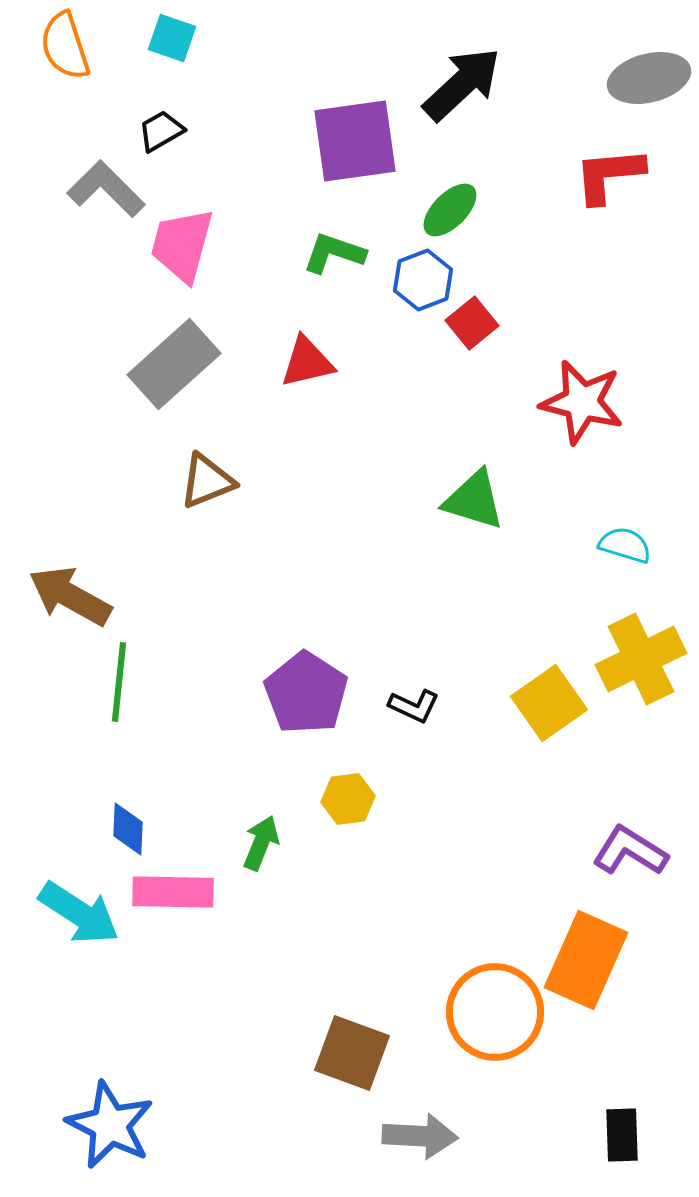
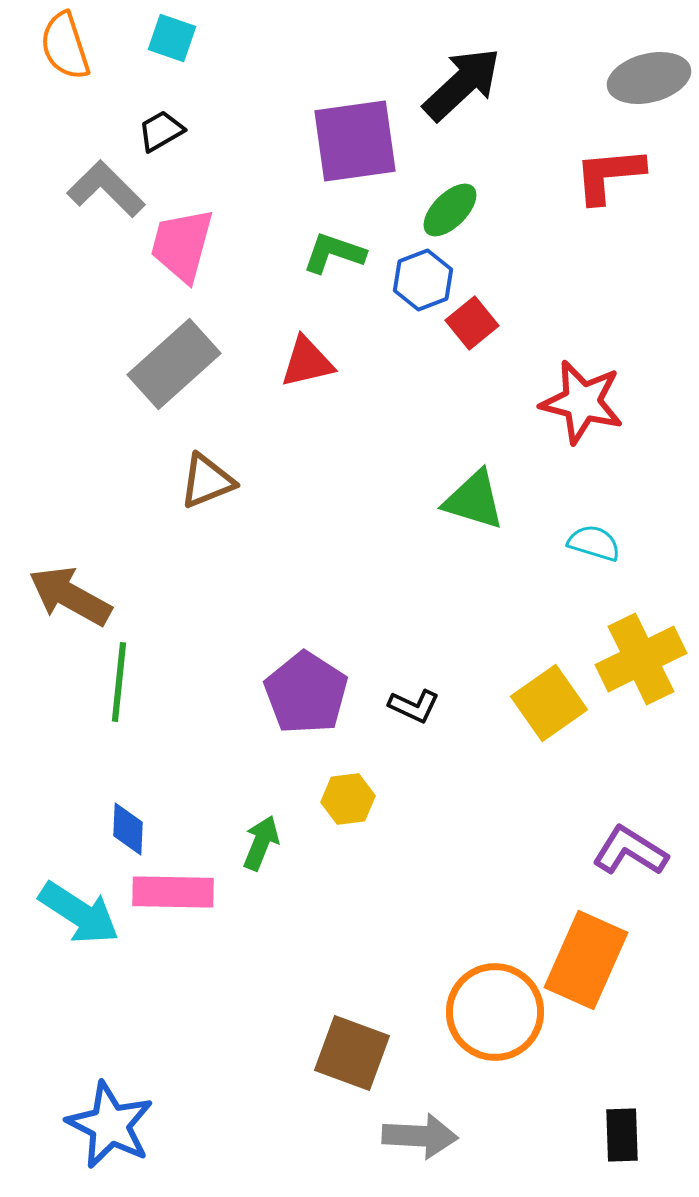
cyan semicircle: moved 31 px left, 2 px up
